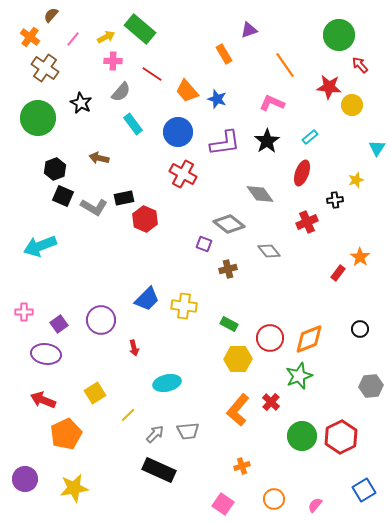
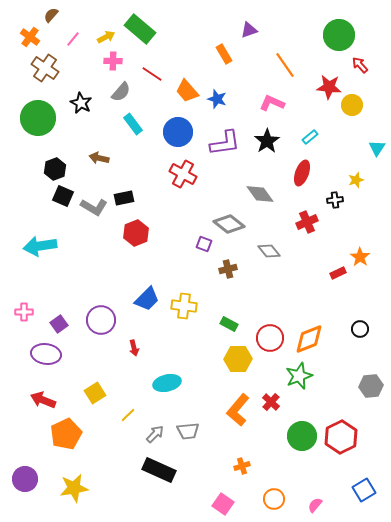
red hexagon at (145, 219): moved 9 px left, 14 px down; rotated 15 degrees clockwise
cyan arrow at (40, 246): rotated 12 degrees clockwise
red rectangle at (338, 273): rotated 28 degrees clockwise
